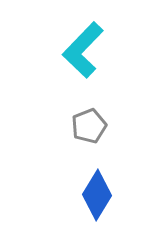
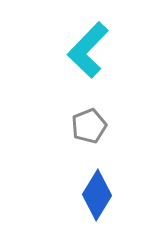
cyan L-shape: moved 5 px right
